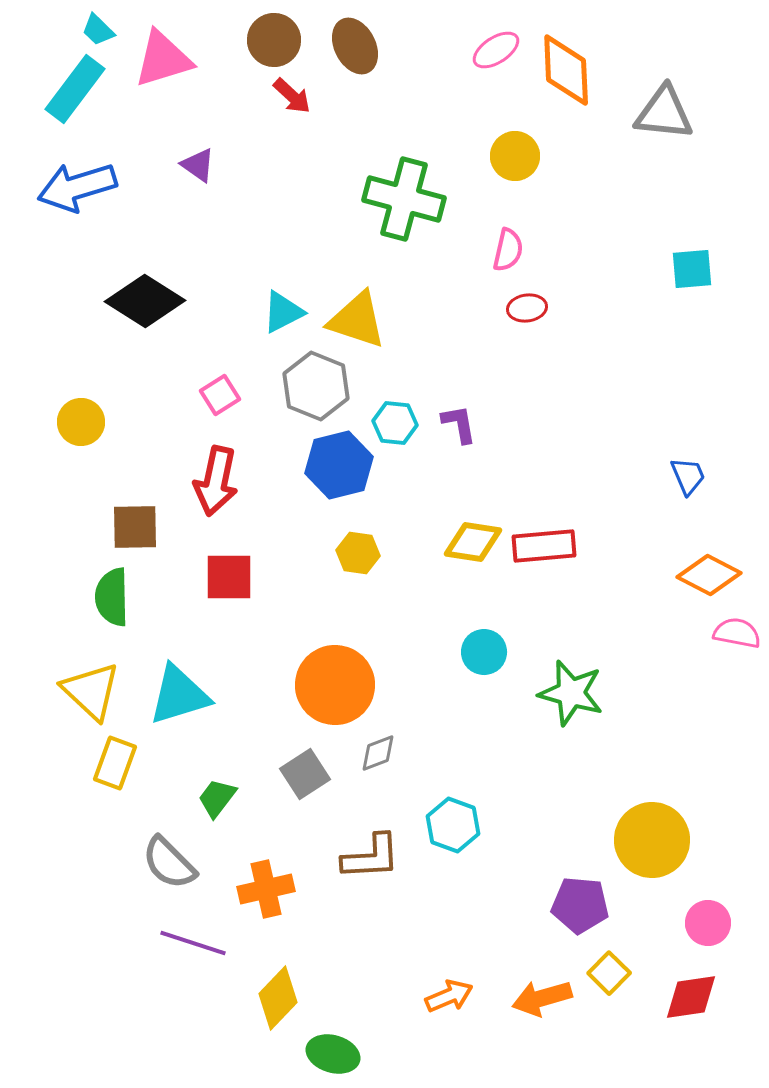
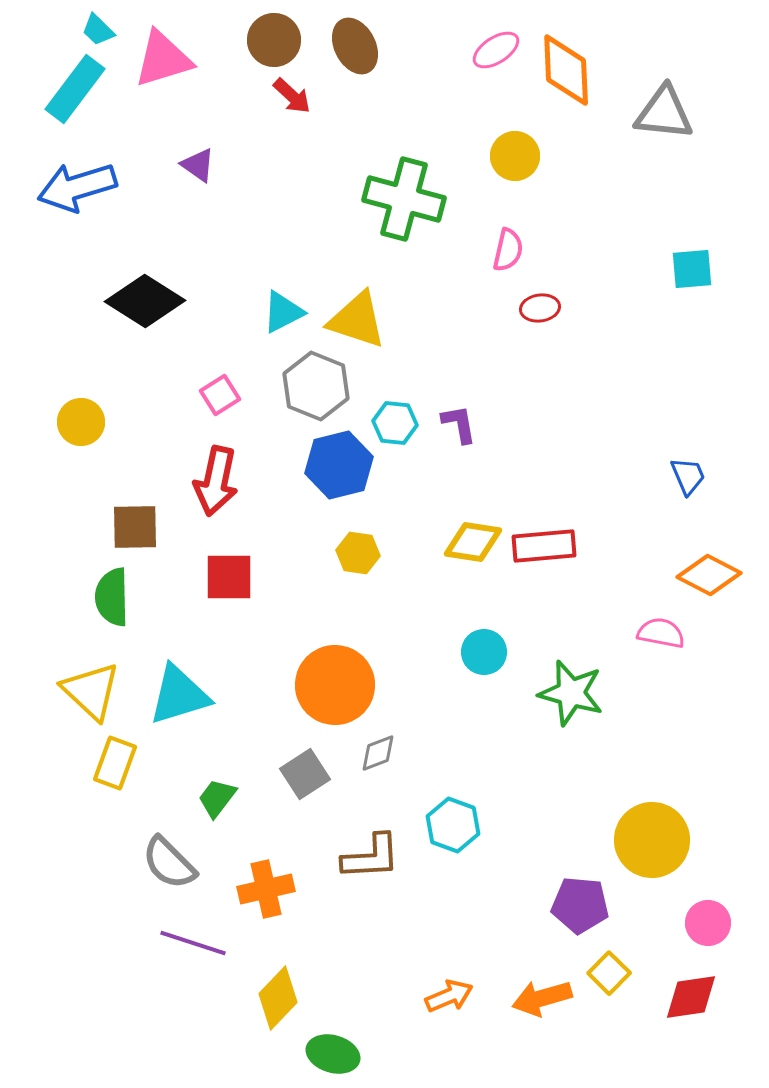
red ellipse at (527, 308): moved 13 px right
pink semicircle at (737, 633): moved 76 px left
